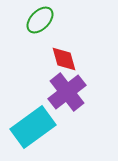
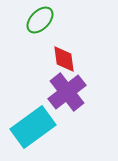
red diamond: rotated 8 degrees clockwise
